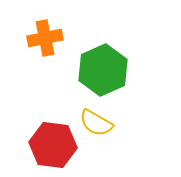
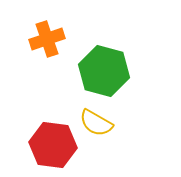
orange cross: moved 2 px right, 1 px down; rotated 8 degrees counterclockwise
green hexagon: moved 1 px right, 1 px down; rotated 21 degrees counterclockwise
